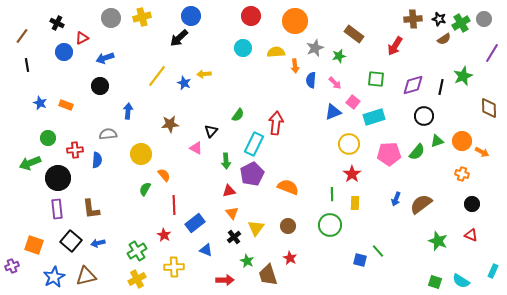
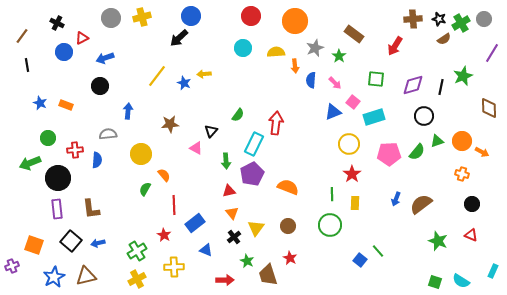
green star at (339, 56): rotated 24 degrees counterclockwise
blue square at (360, 260): rotated 24 degrees clockwise
